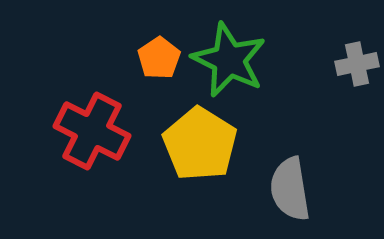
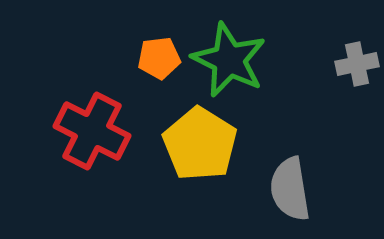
orange pentagon: rotated 27 degrees clockwise
